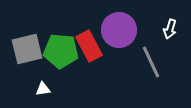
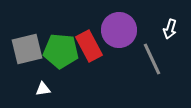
gray line: moved 1 px right, 3 px up
